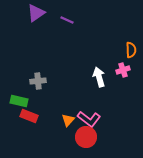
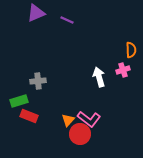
purple triangle: rotated 12 degrees clockwise
green rectangle: rotated 30 degrees counterclockwise
red circle: moved 6 px left, 3 px up
